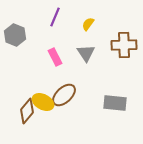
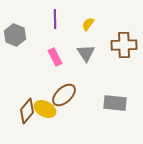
purple line: moved 2 px down; rotated 24 degrees counterclockwise
yellow ellipse: moved 2 px right, 7 px down
